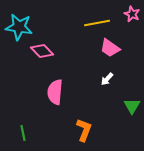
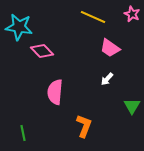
yellow line: moved 4 px left, 6 px up; rotated 35 degrees clockwise
orange L-shape: moved 4 px up
